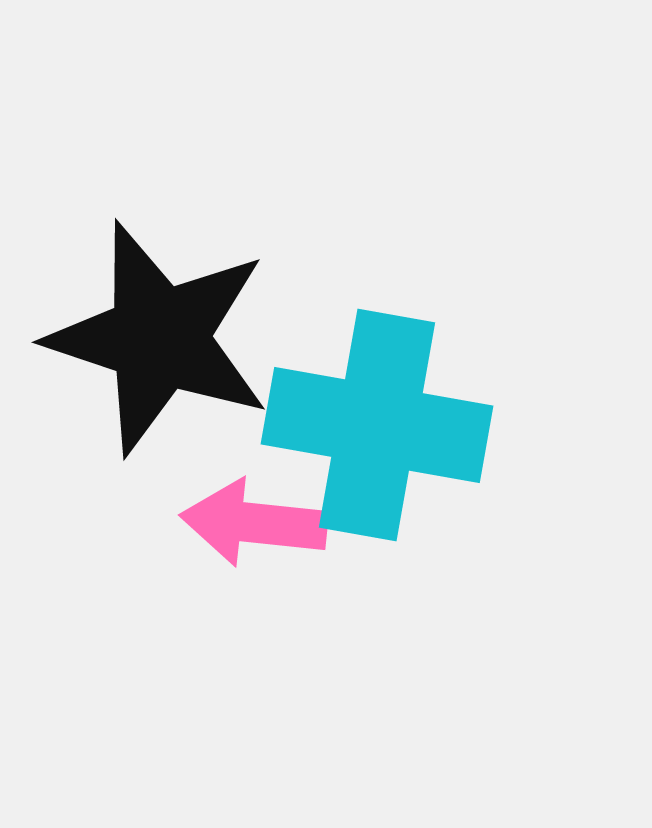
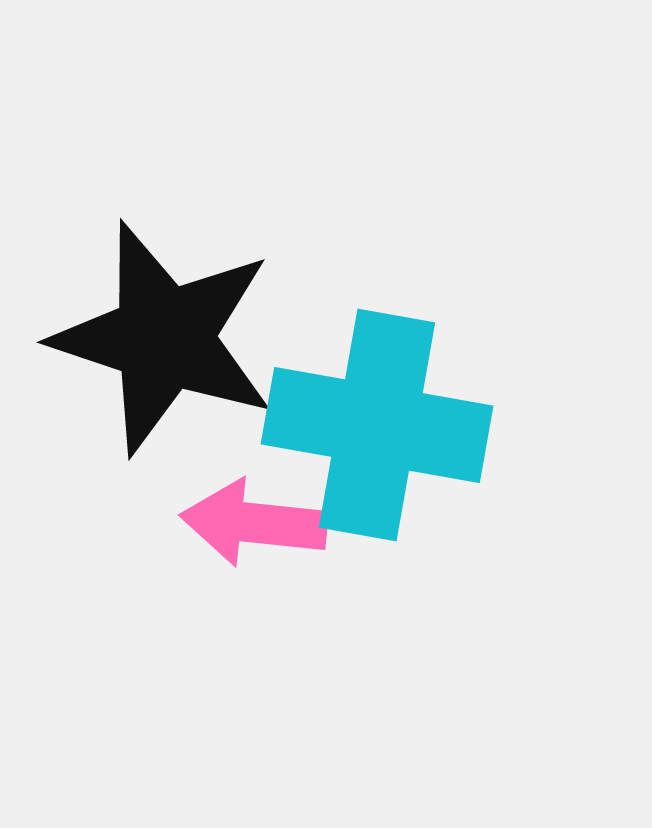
black star: moved 5 px right
